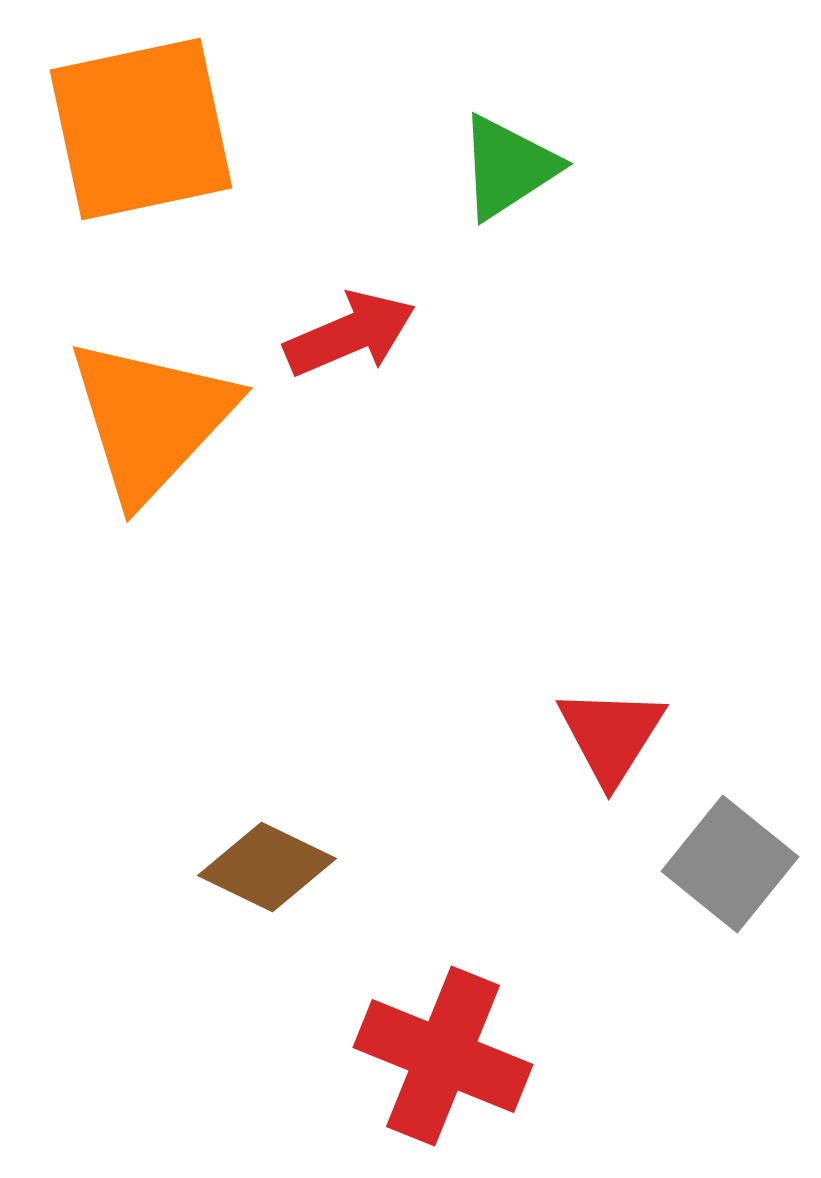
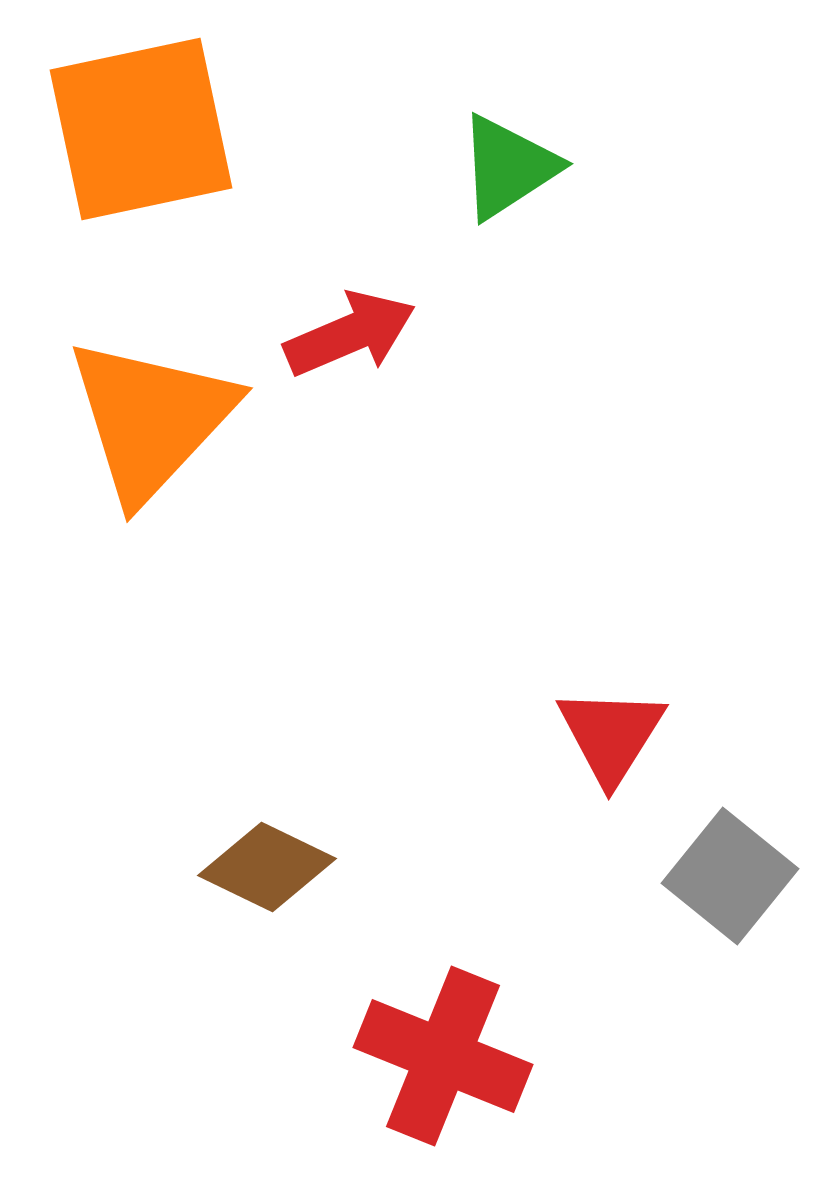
gray square: moved 12 px down
